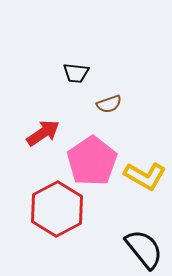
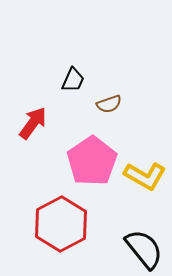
black trapezoid: moved 3 px left, 7 px down; rotated 72 degrees counterclockwise
red arrow: moved 10 px left, 10 px up; rotated 20 degrees counterclockwise
red hexagon: moved 4 px right, 15 px down
